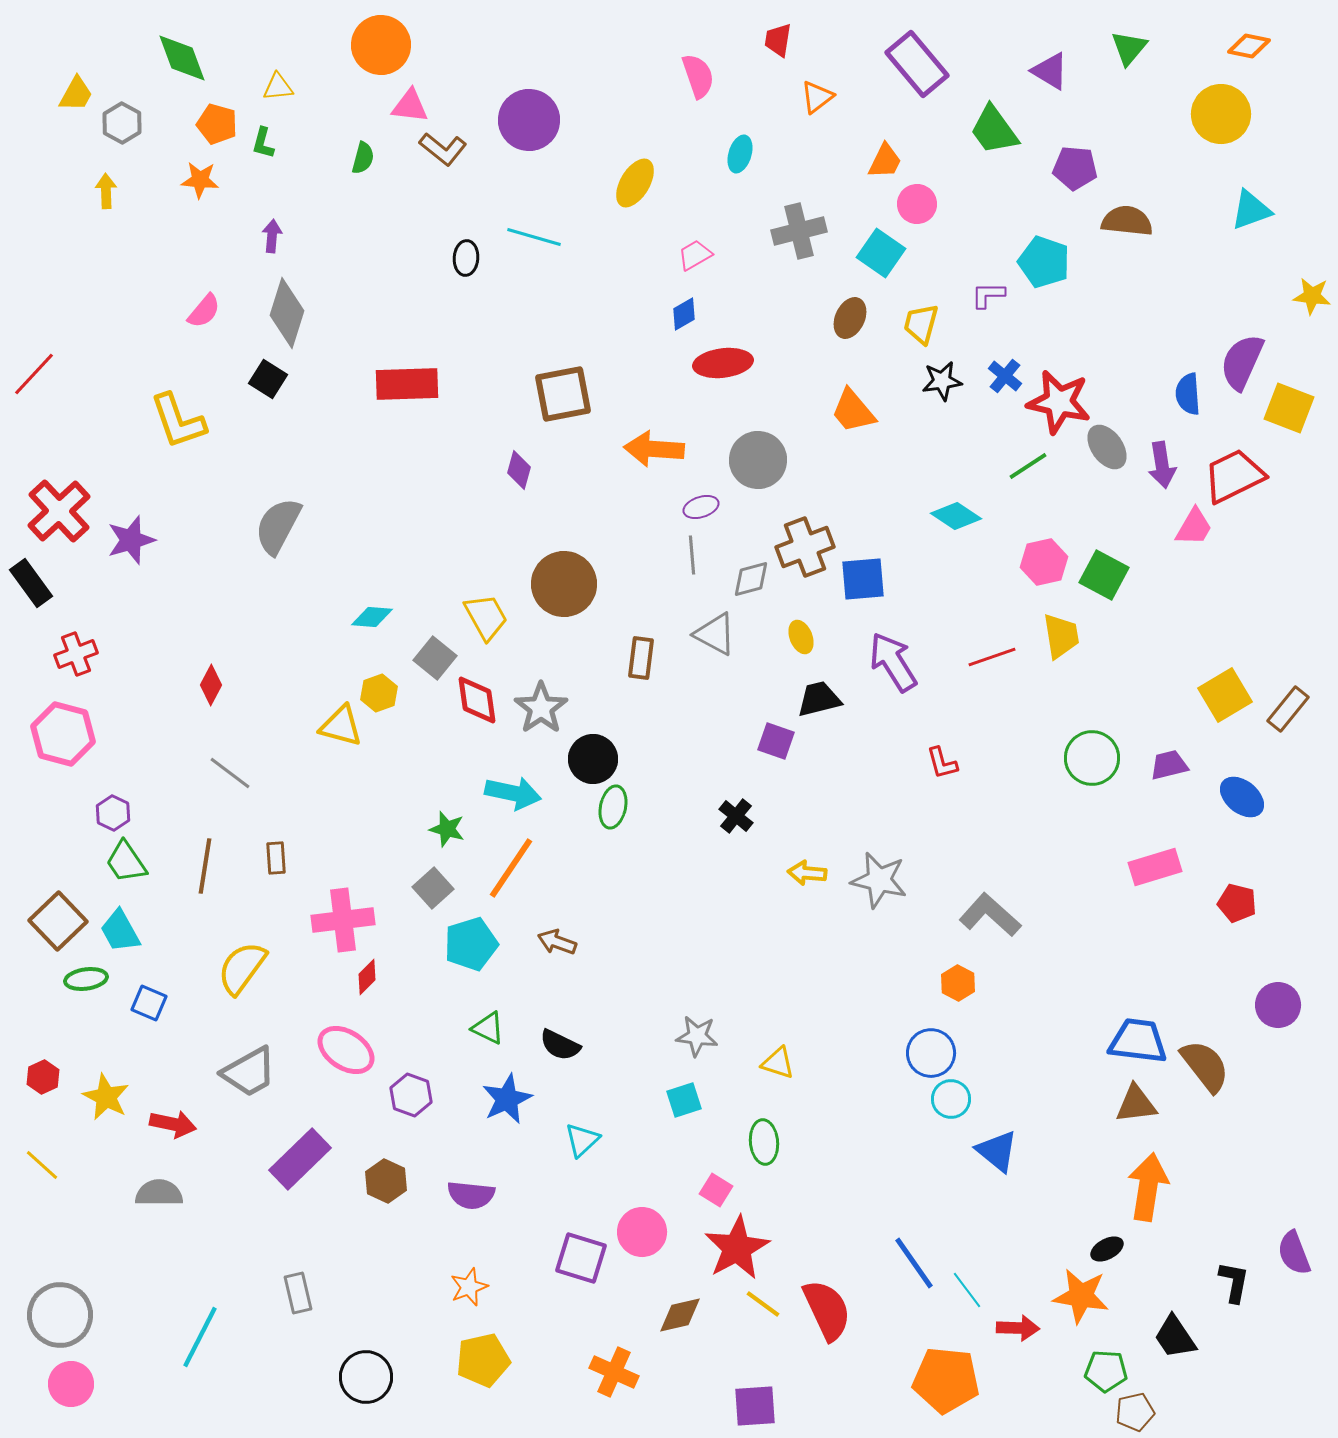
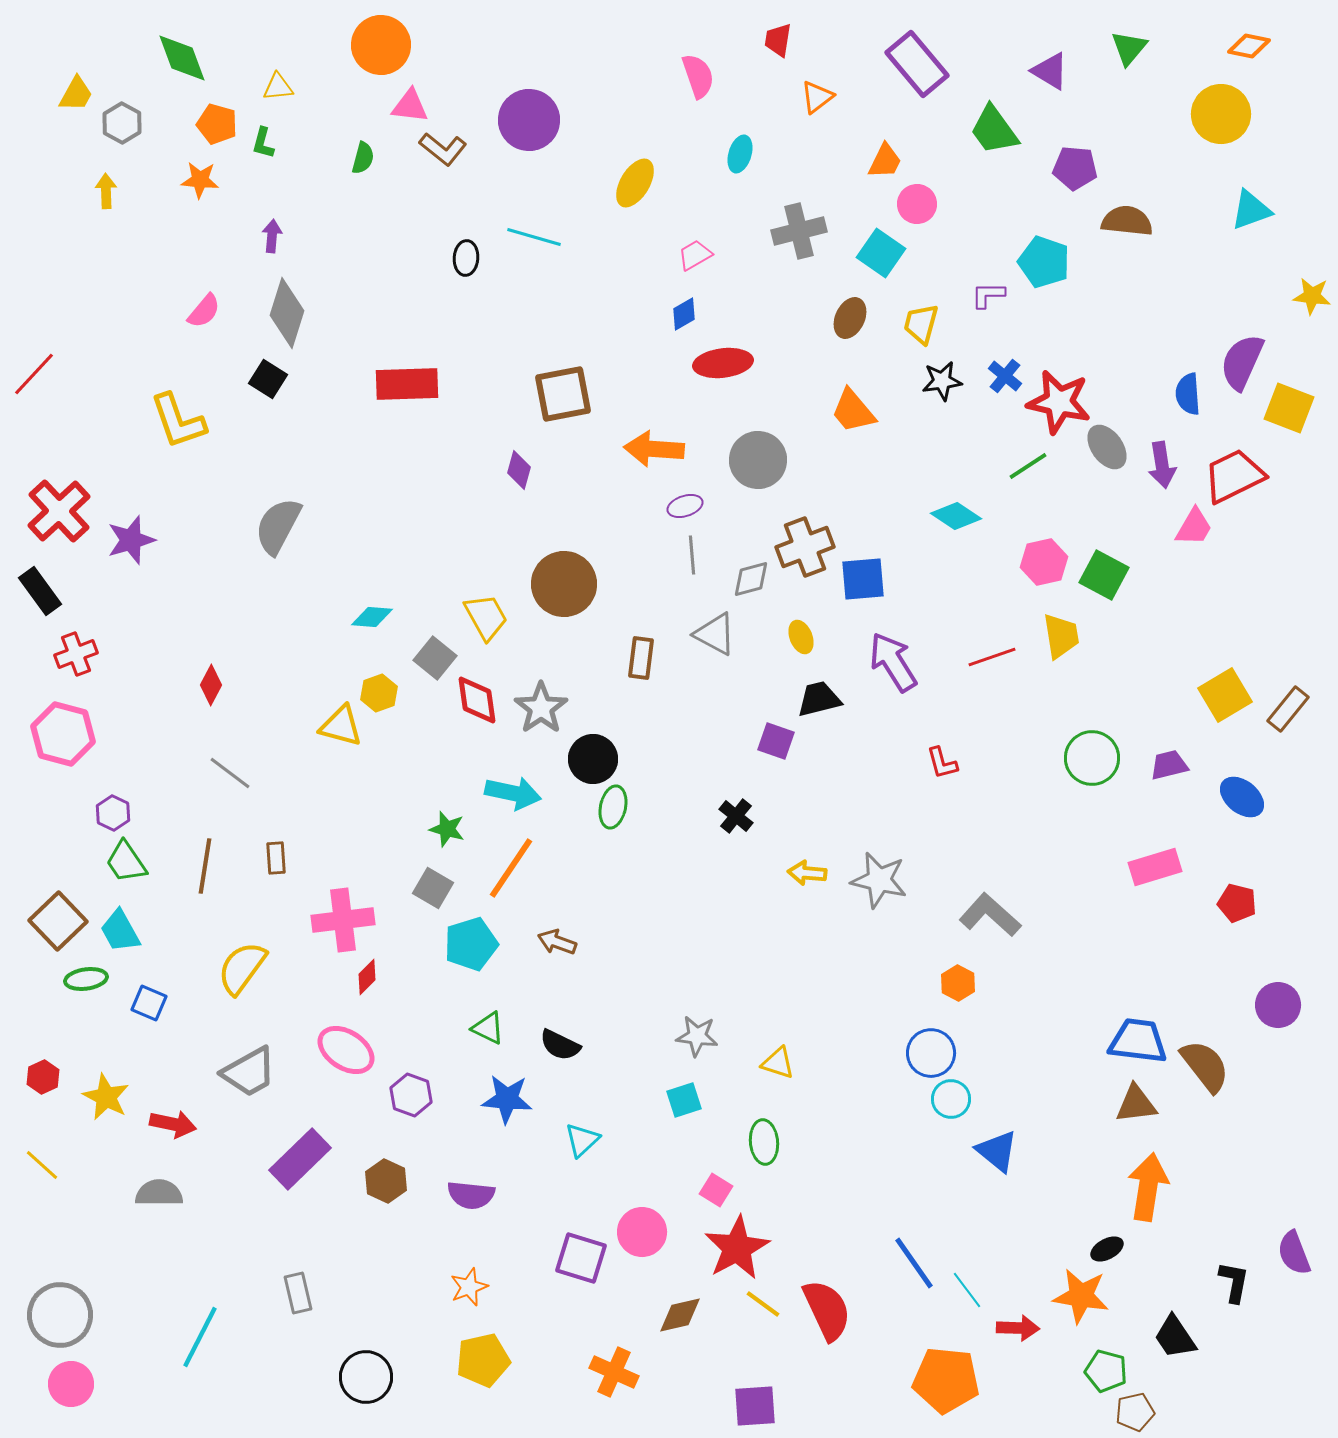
purple ellipse at (701, 507): moved 16 px left, 1 px up
black rectangle at (31, 583): moved 9 px right, 8 px down
gray square at (433, 888): rotated 18 degrees counterclockwise
blue star at (507, 1099): rotated 30 degrees clockwise
green pentagon at (1106, 1371): rotated 12 degrees clockwise
